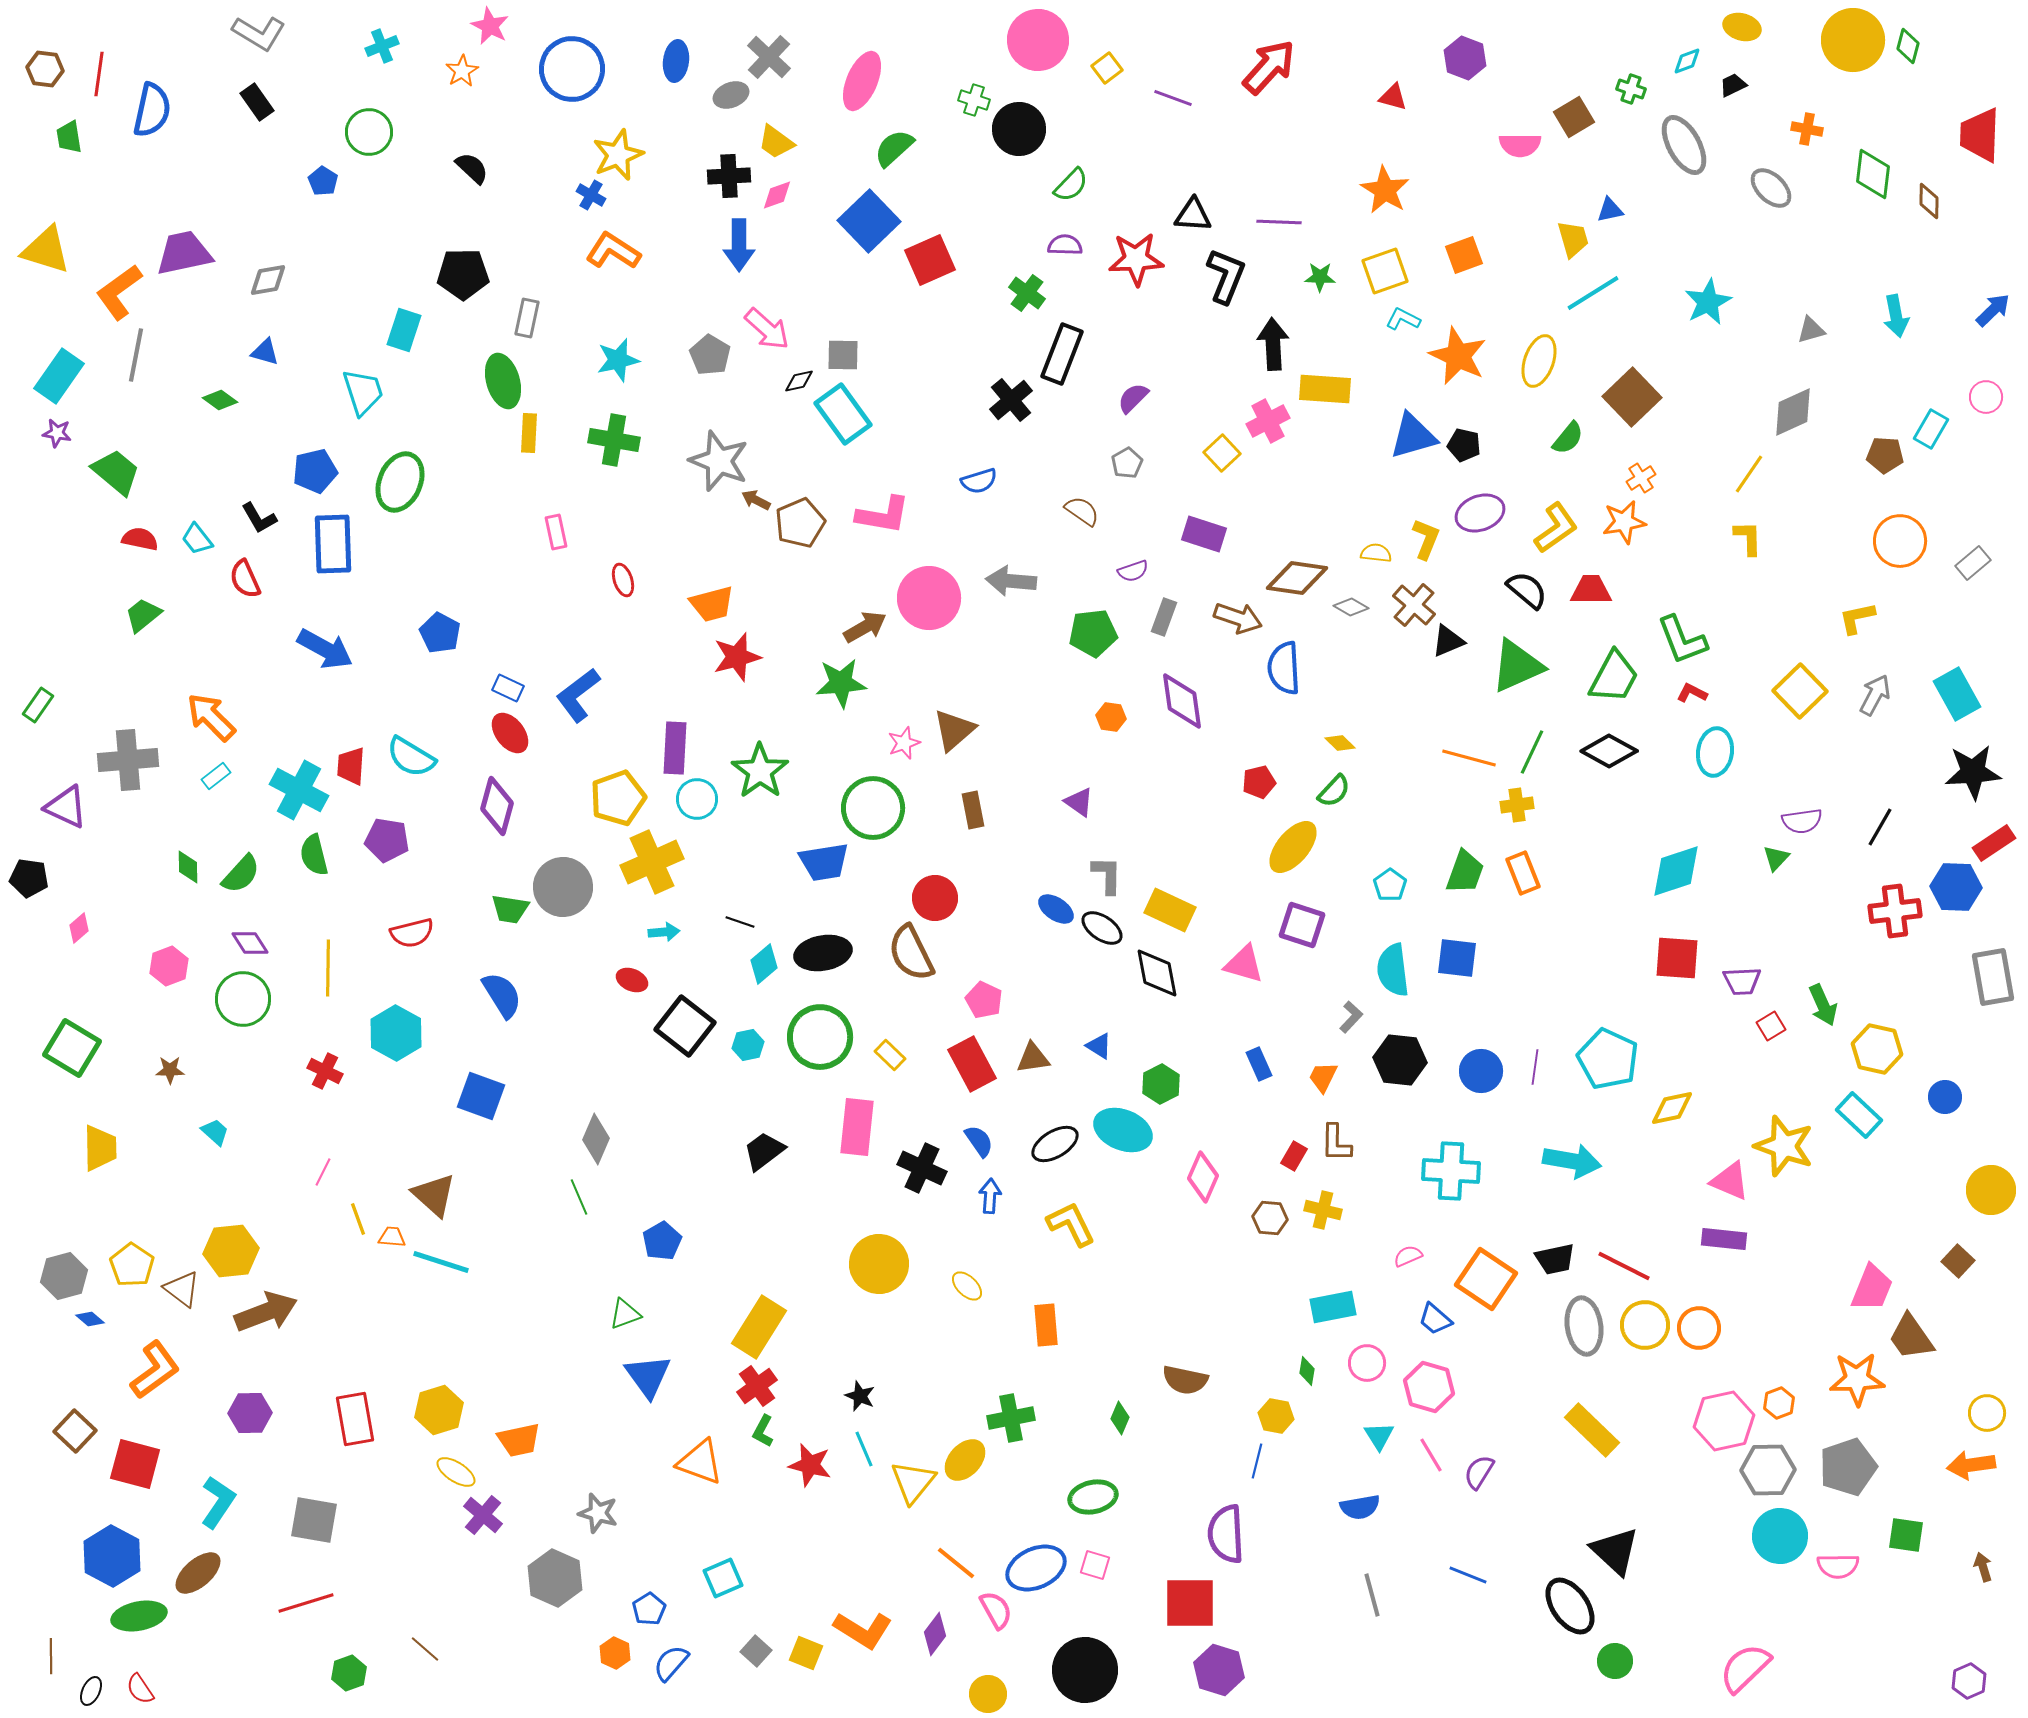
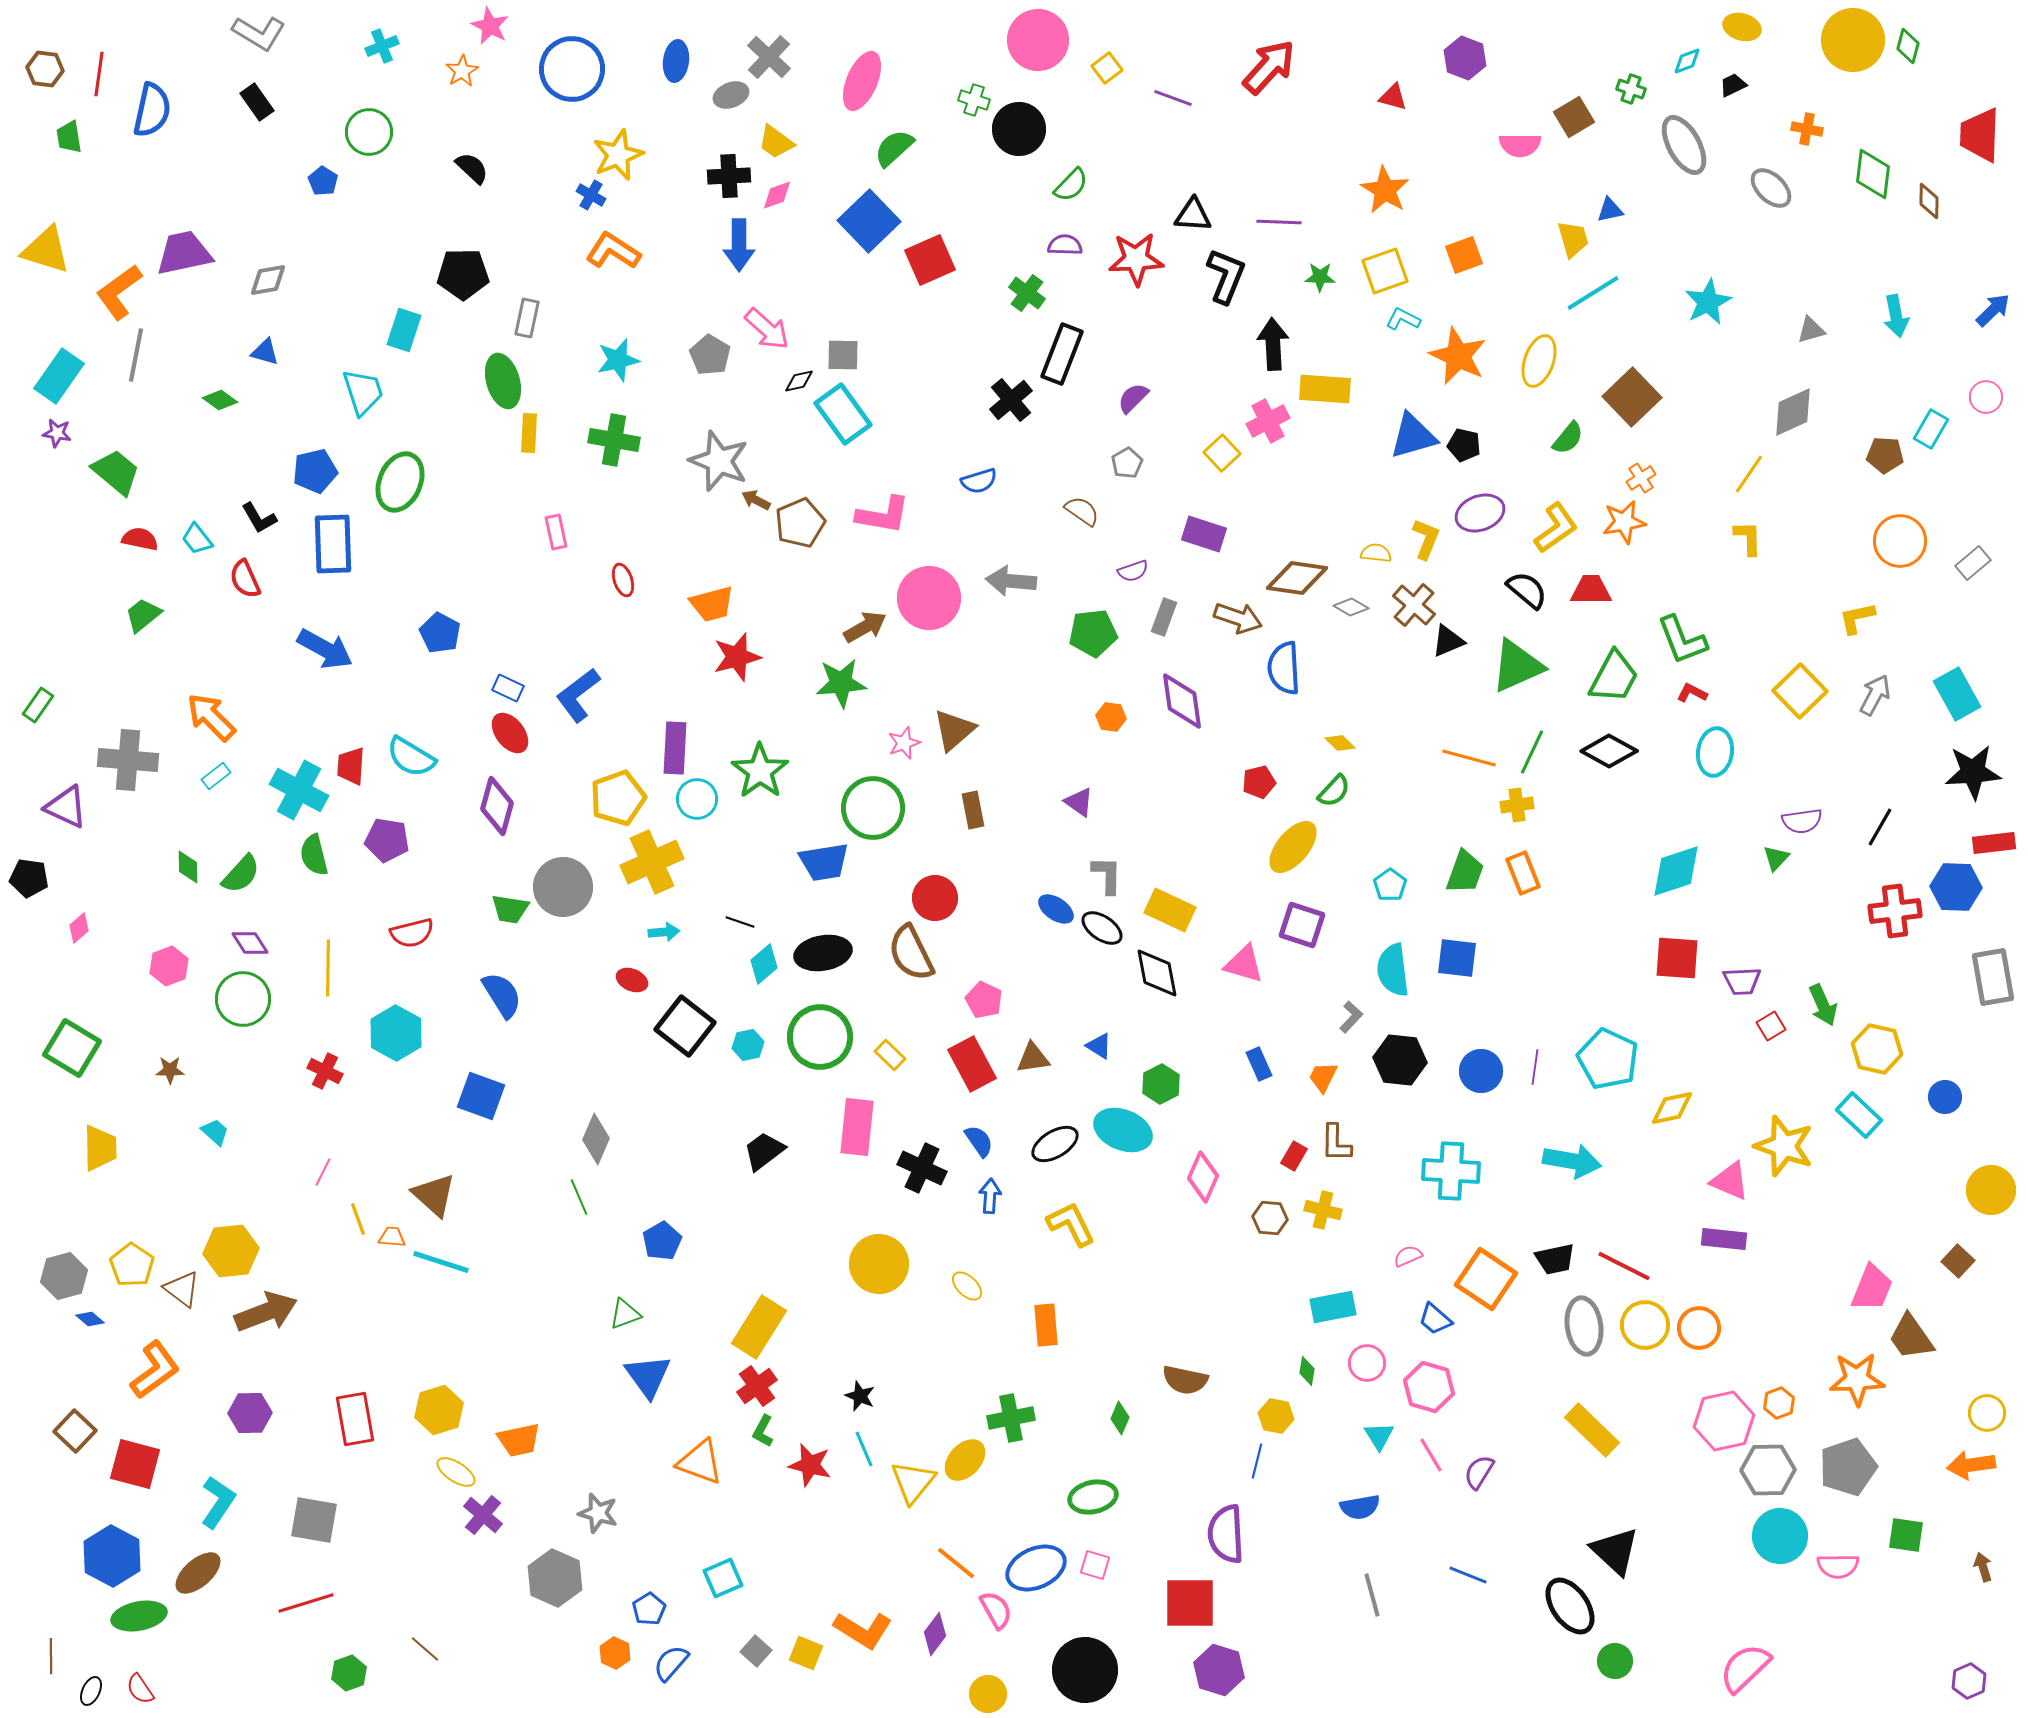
gray cross at (128, 760): rotated 10 degrees clockwise
red rectangle at (1994, 843): rotated 27 degrees clockwise
